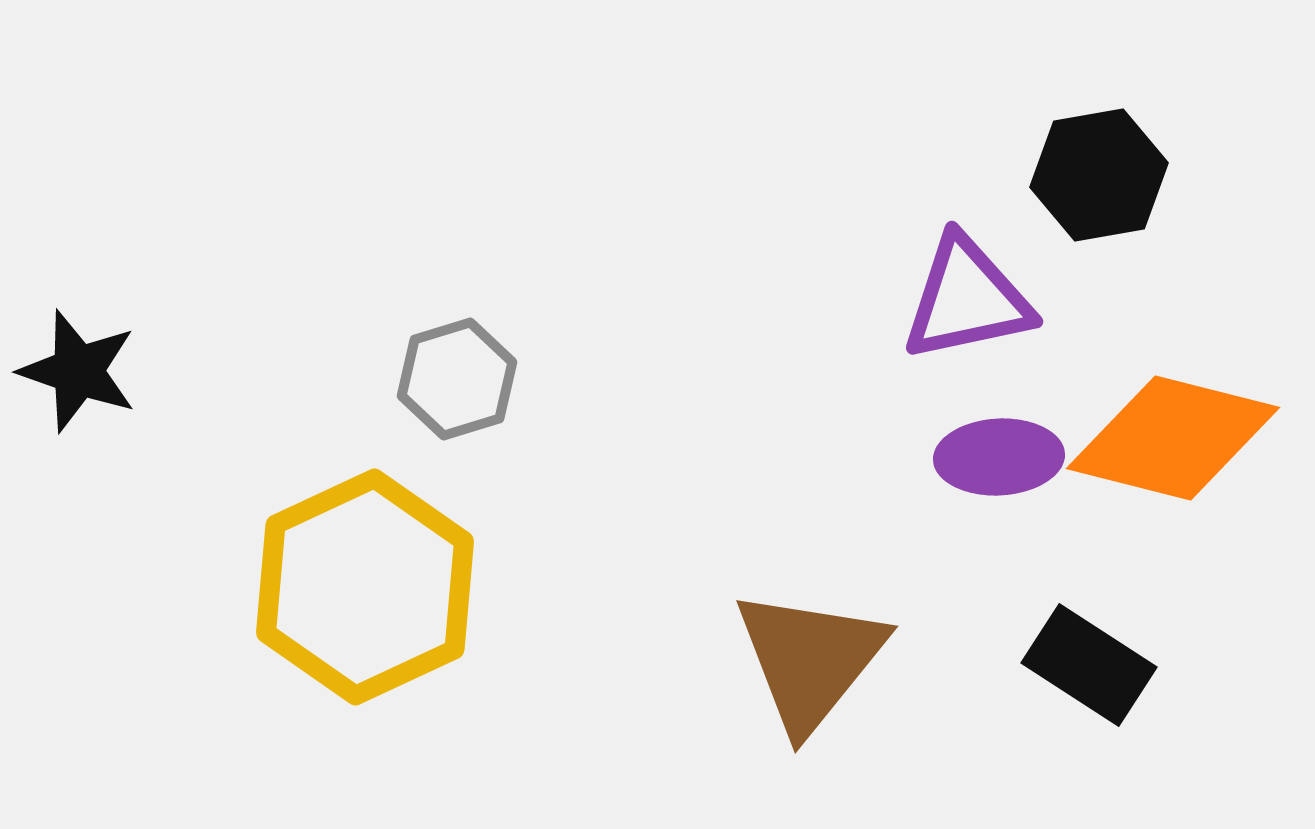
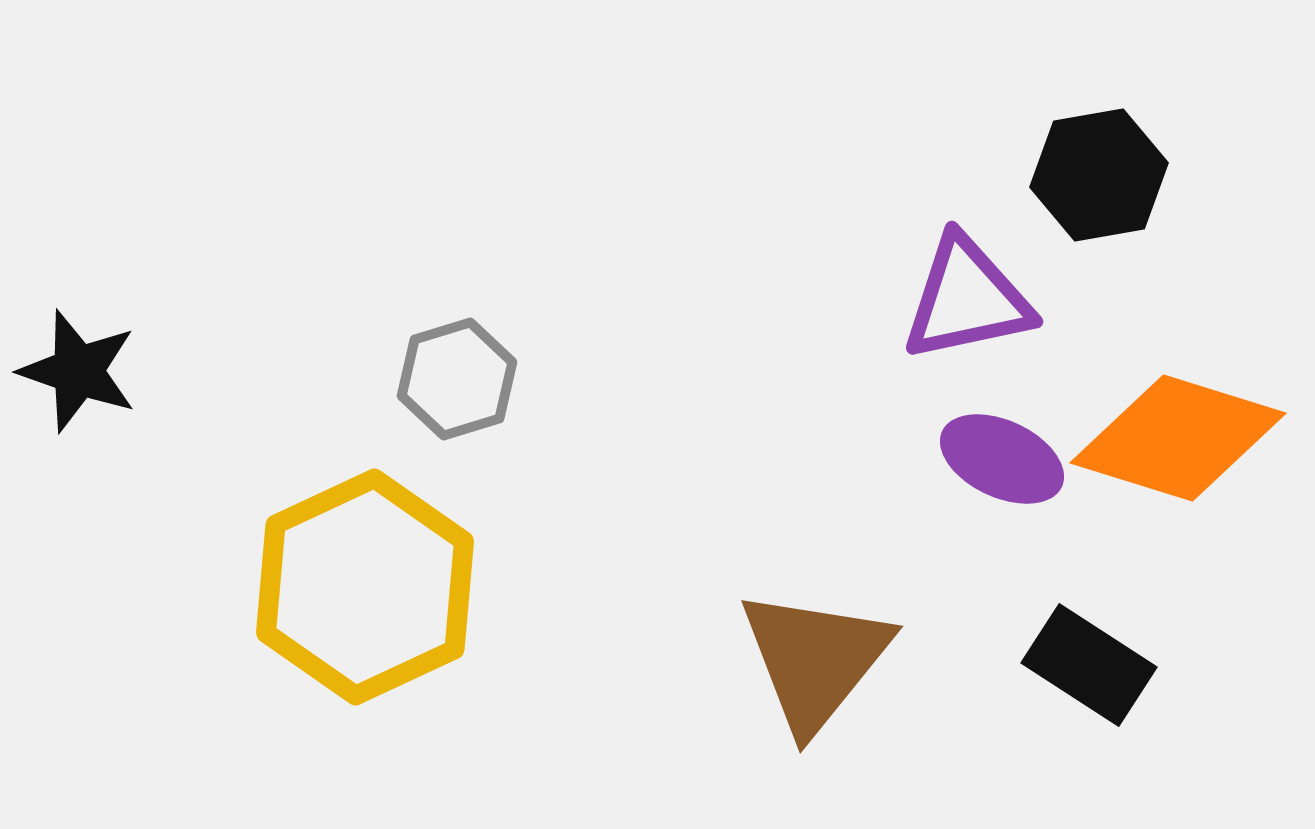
orange diamond: moved 5 px right; rotated 3 degrees clockwise
purple ellipse: moved 3 px right, 2 px down; rotated 28 degrees clockwise
brown triangle: moved 5 px right
